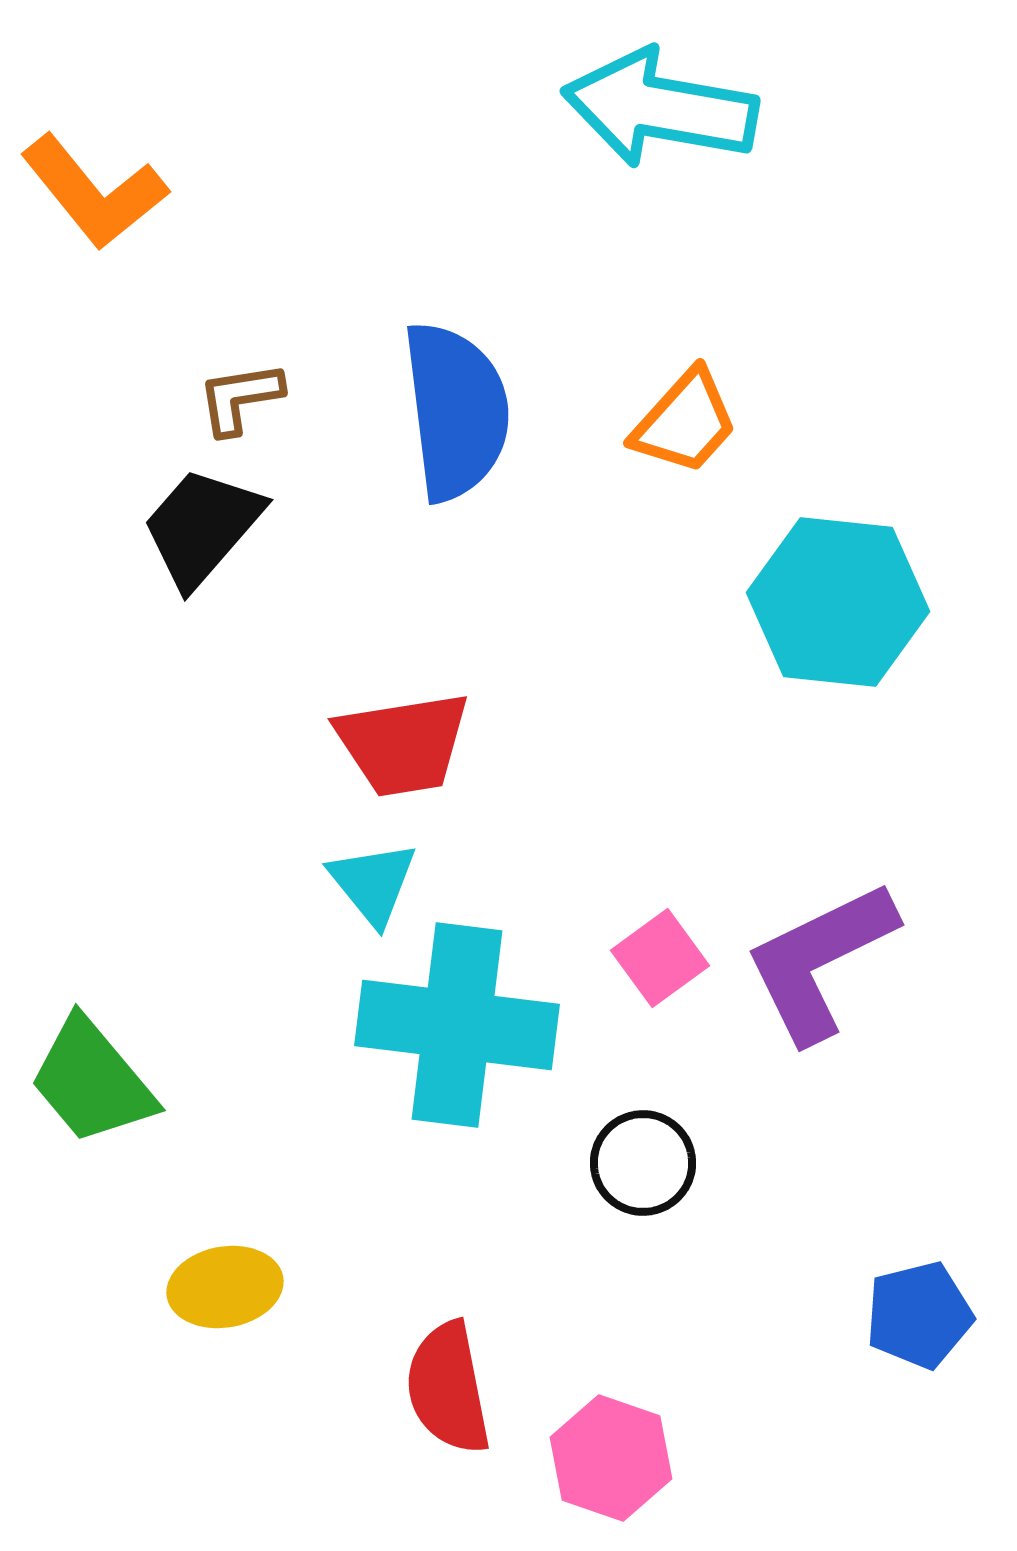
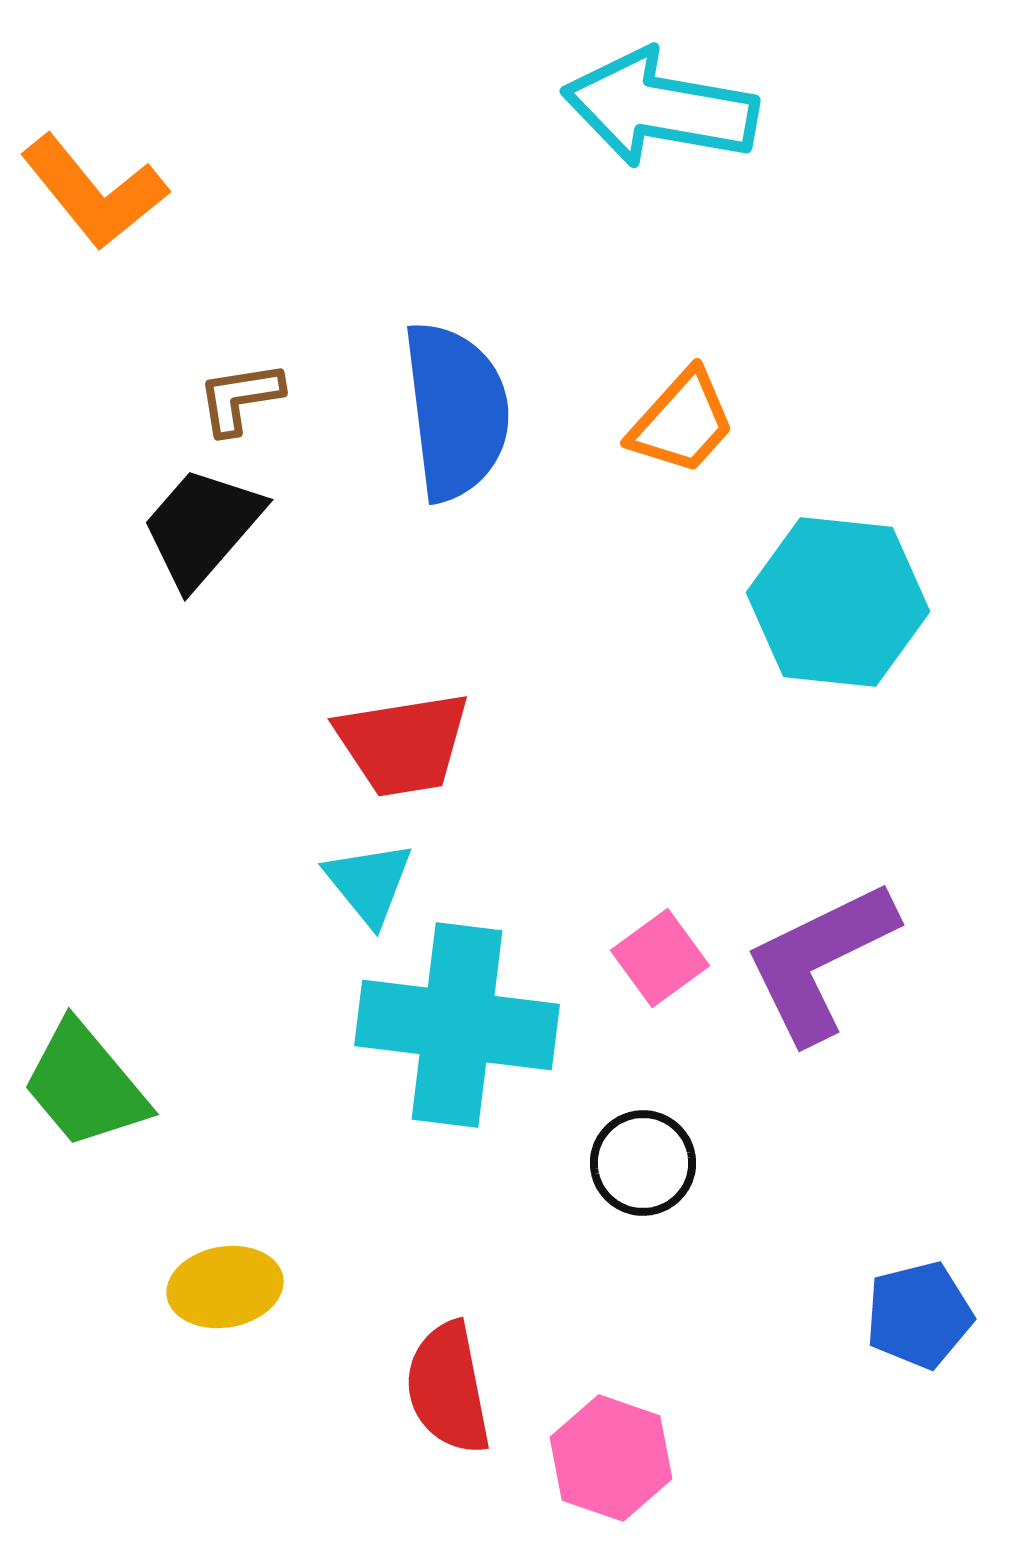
orange trapezoid: moved 3 px left
cyan triangle: moved 4 px left
green trapezoid: moved 7 px left, 4 px down
